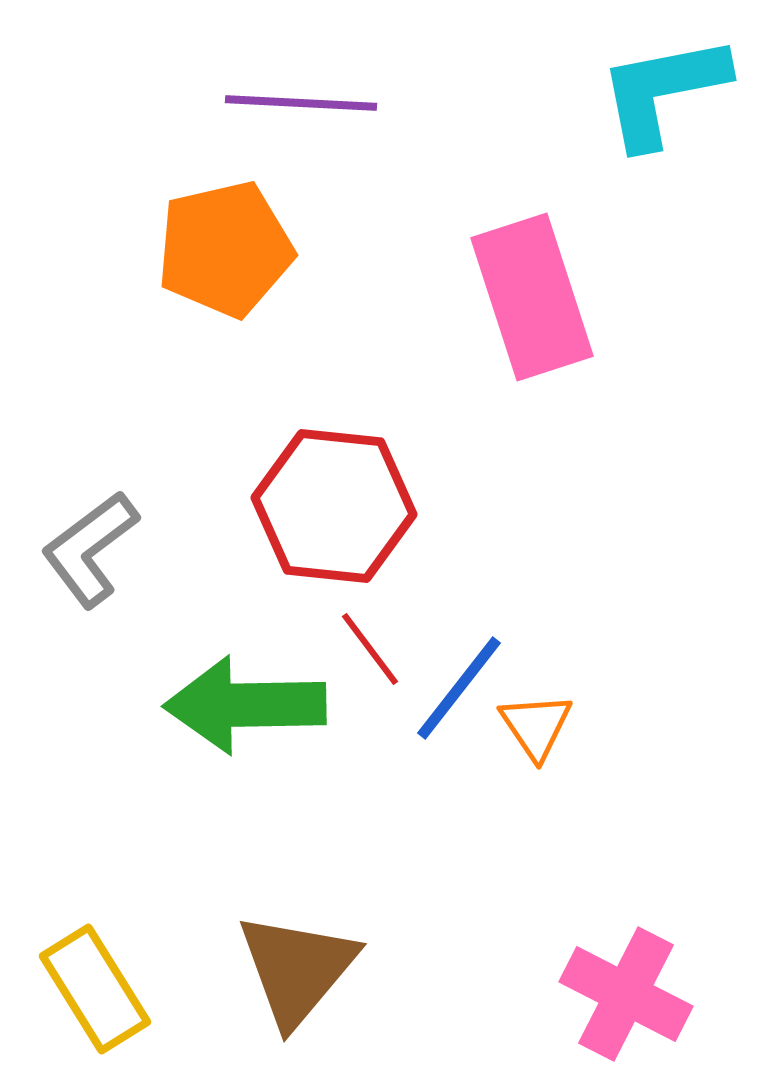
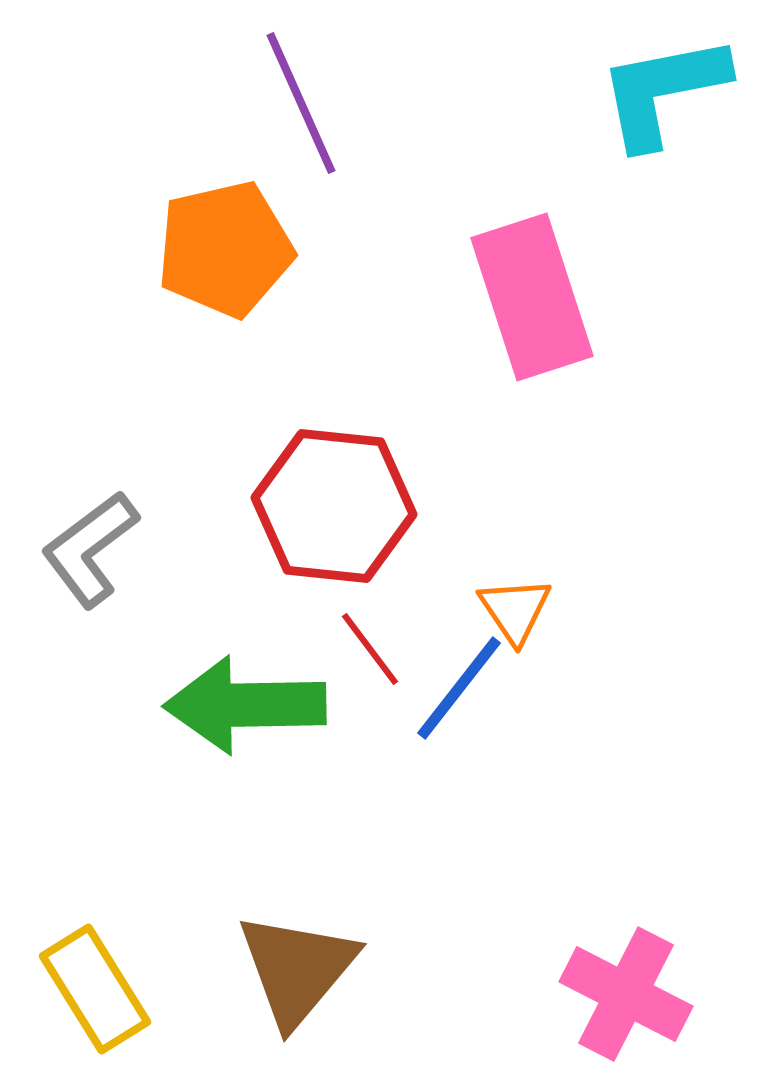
purple line: rotated 63 degrees clockwise
orange triangle: moved 21 px left, 116 px up
